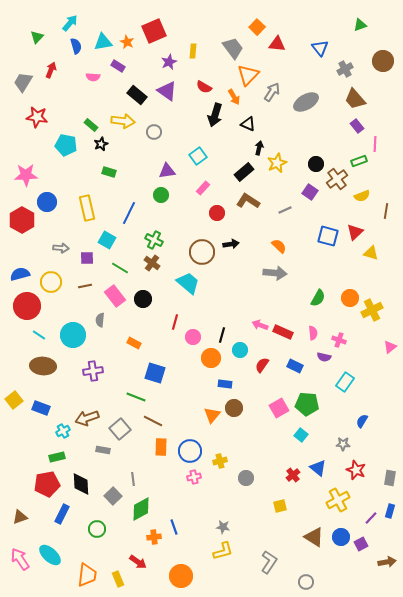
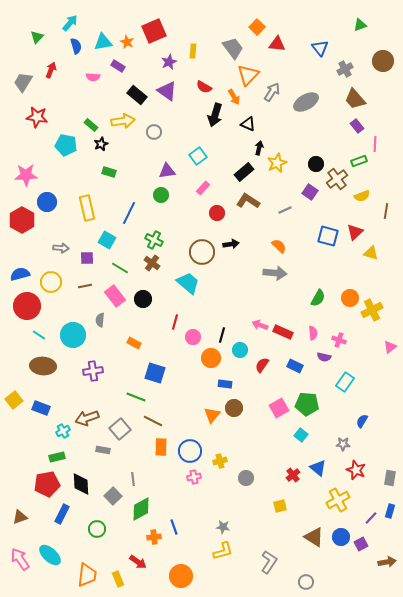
yellow arrow at (123, 121): rotated 15 degrees counterclockwise
